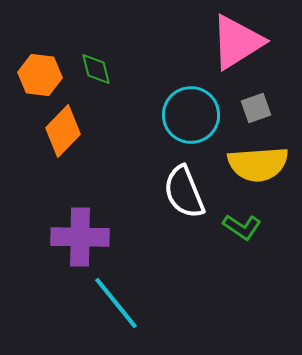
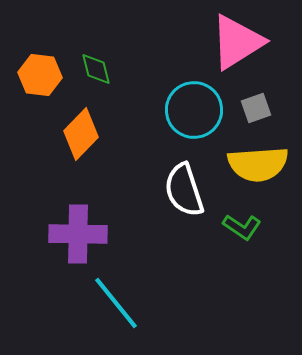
cyan circle: moved 3 px right, 5 px up
orange diamond: moved 18 px right, 3 px down
white semicircle: moved 2 px up; rotated 4 degrees clockwise
purple cross: moved 2 px left, 3 px up
